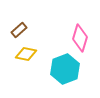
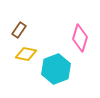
brown rectangle: rotated 14 degrees counterclockwise
cyan hexagon: moved 9 px left
